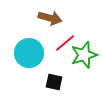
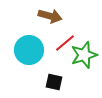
brown arrow: moved 2 px up
cyan circle: moved 3 px up
